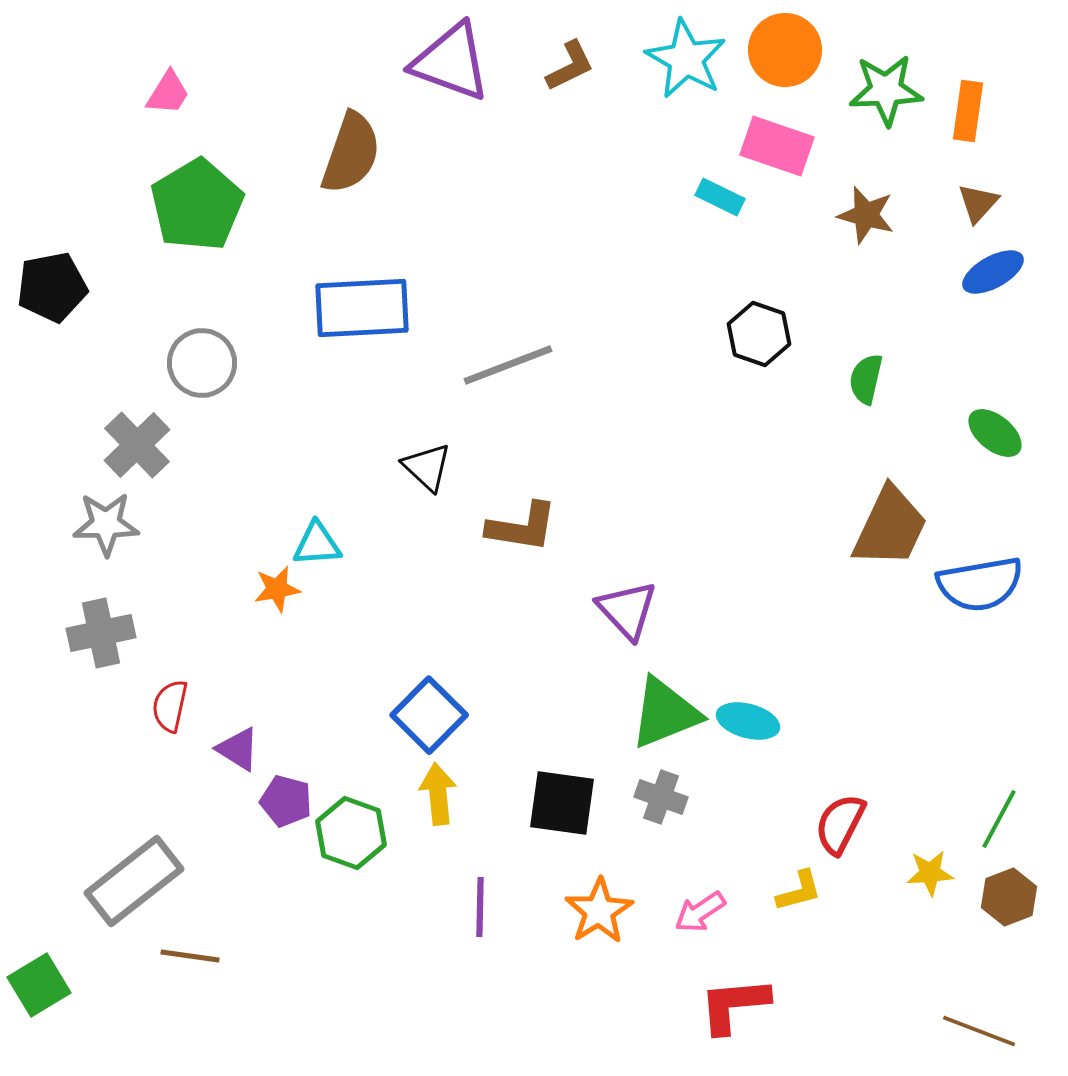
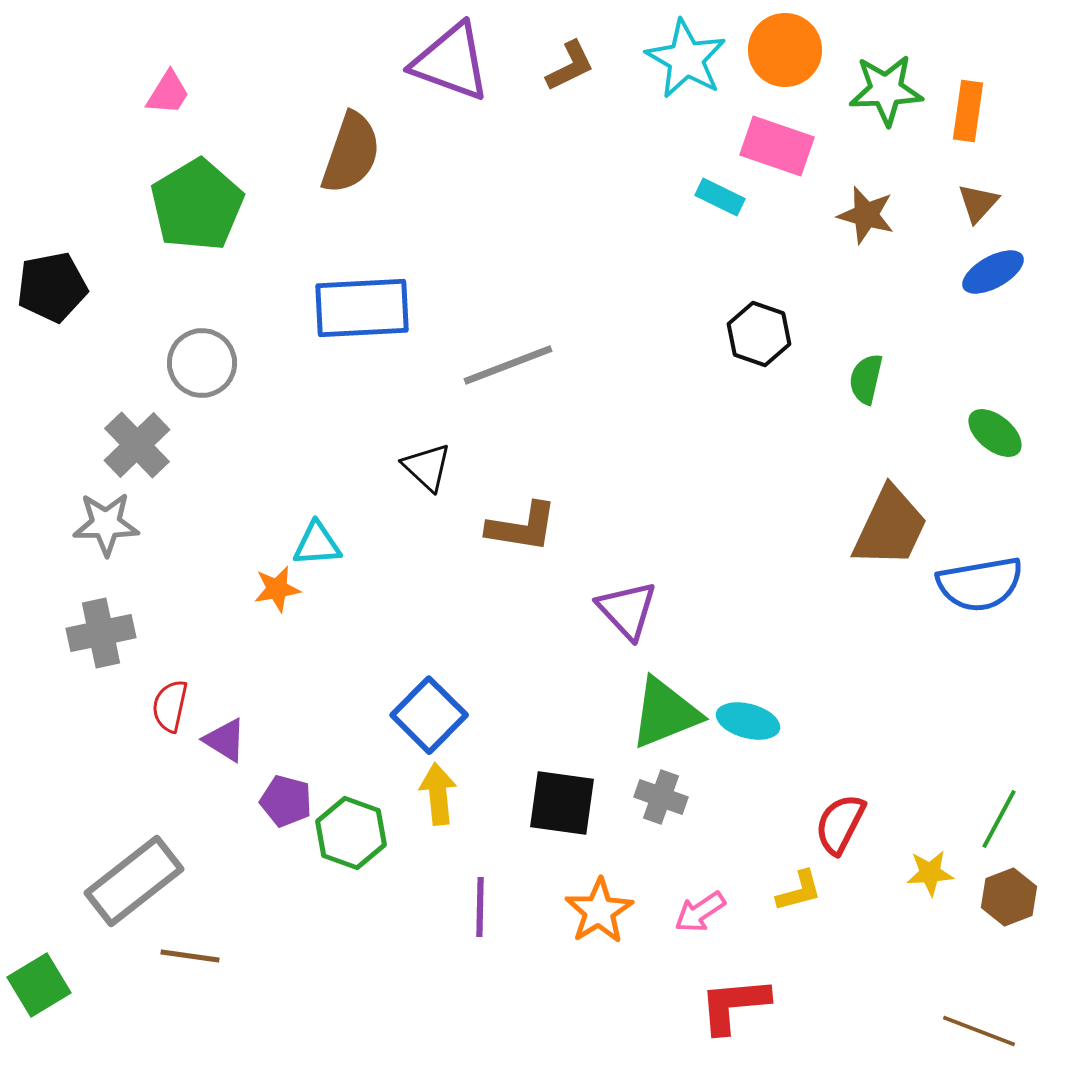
purple triangle at (238, 749): moved 13 px left, 9 px up
